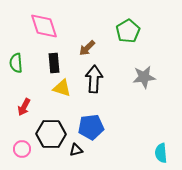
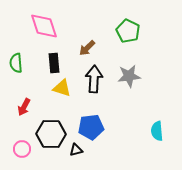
green pentagon: rotated 15 degrees counterclockwise
gray star: moved 15 px left, 1 px up
cyan semicircle: moved 4 px left, 22 px up
